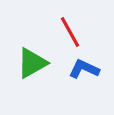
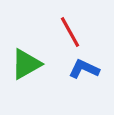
green triangle: moved 6 px left, 1 px down
